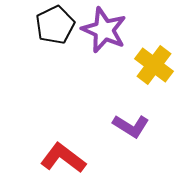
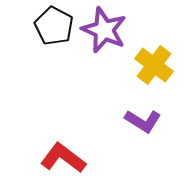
black pentagon: moved 1 px left, 1 px down; rotated 18 degrees counterclockwise
purple L-shape: moved 12 px right, 5 px up
